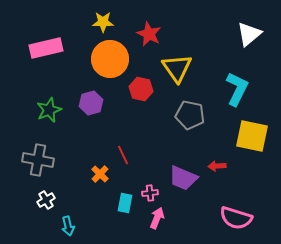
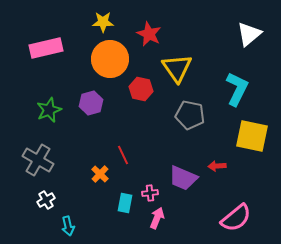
gray cross: rotated 20 degrees clockwise
pink semicircle: rotated 56 degrees counterclockwise
